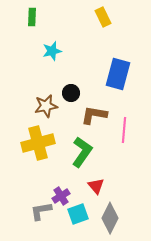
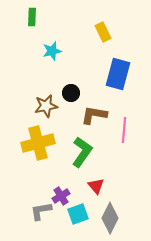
yellow rectangle: moved 15 px down
